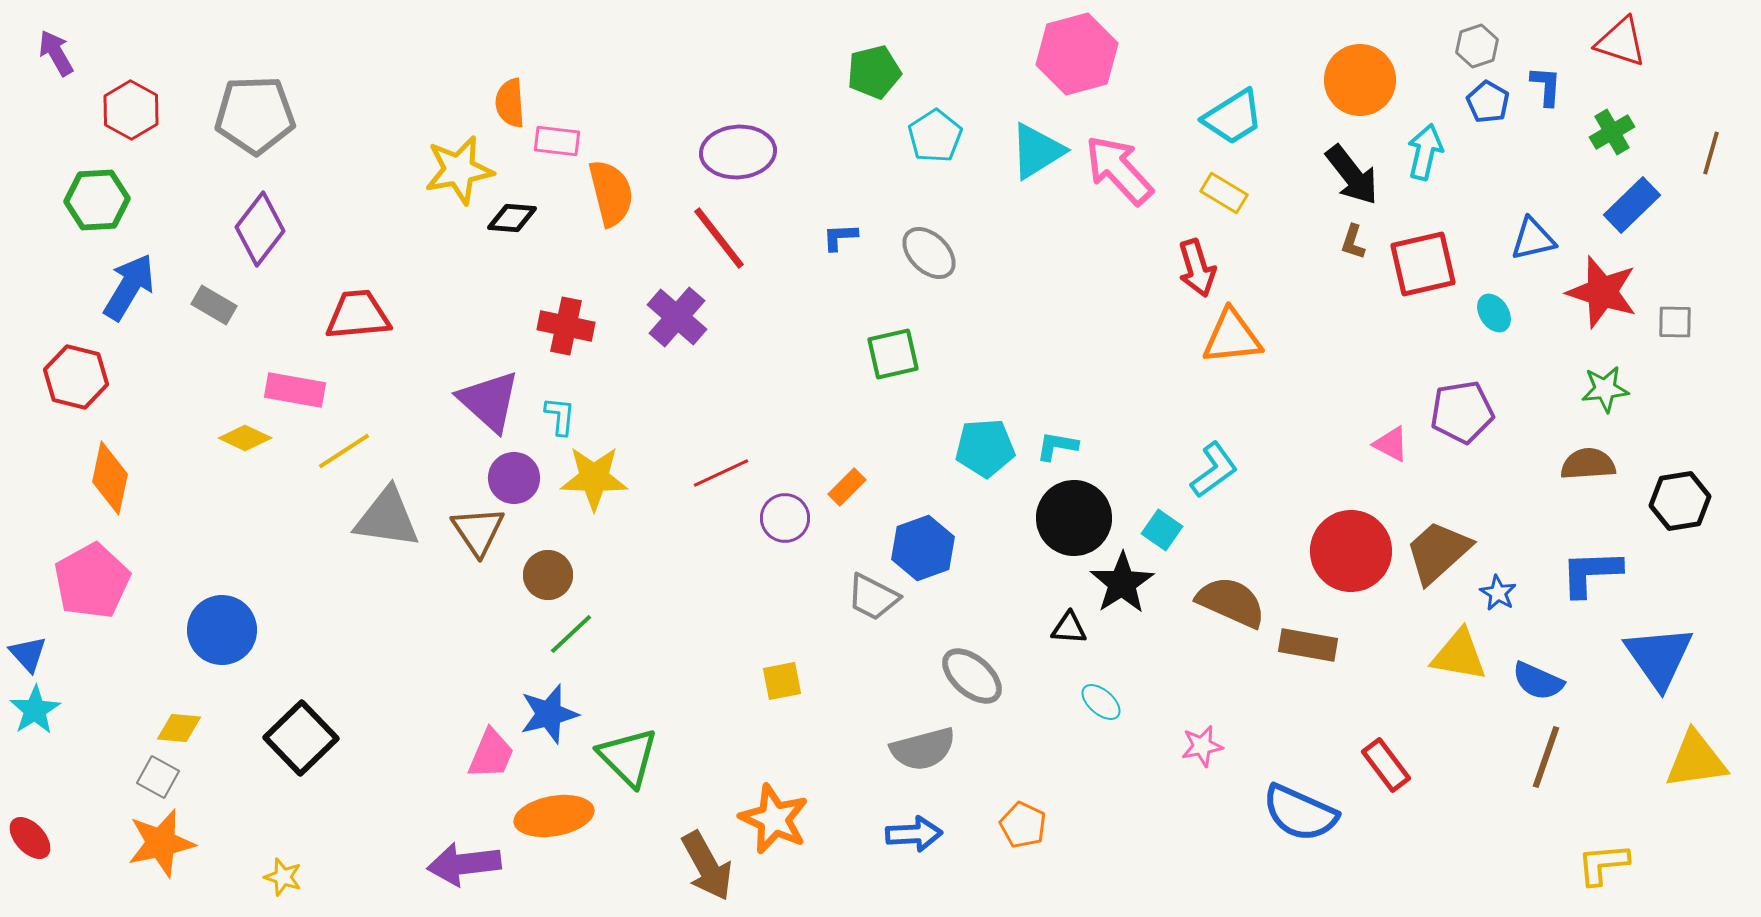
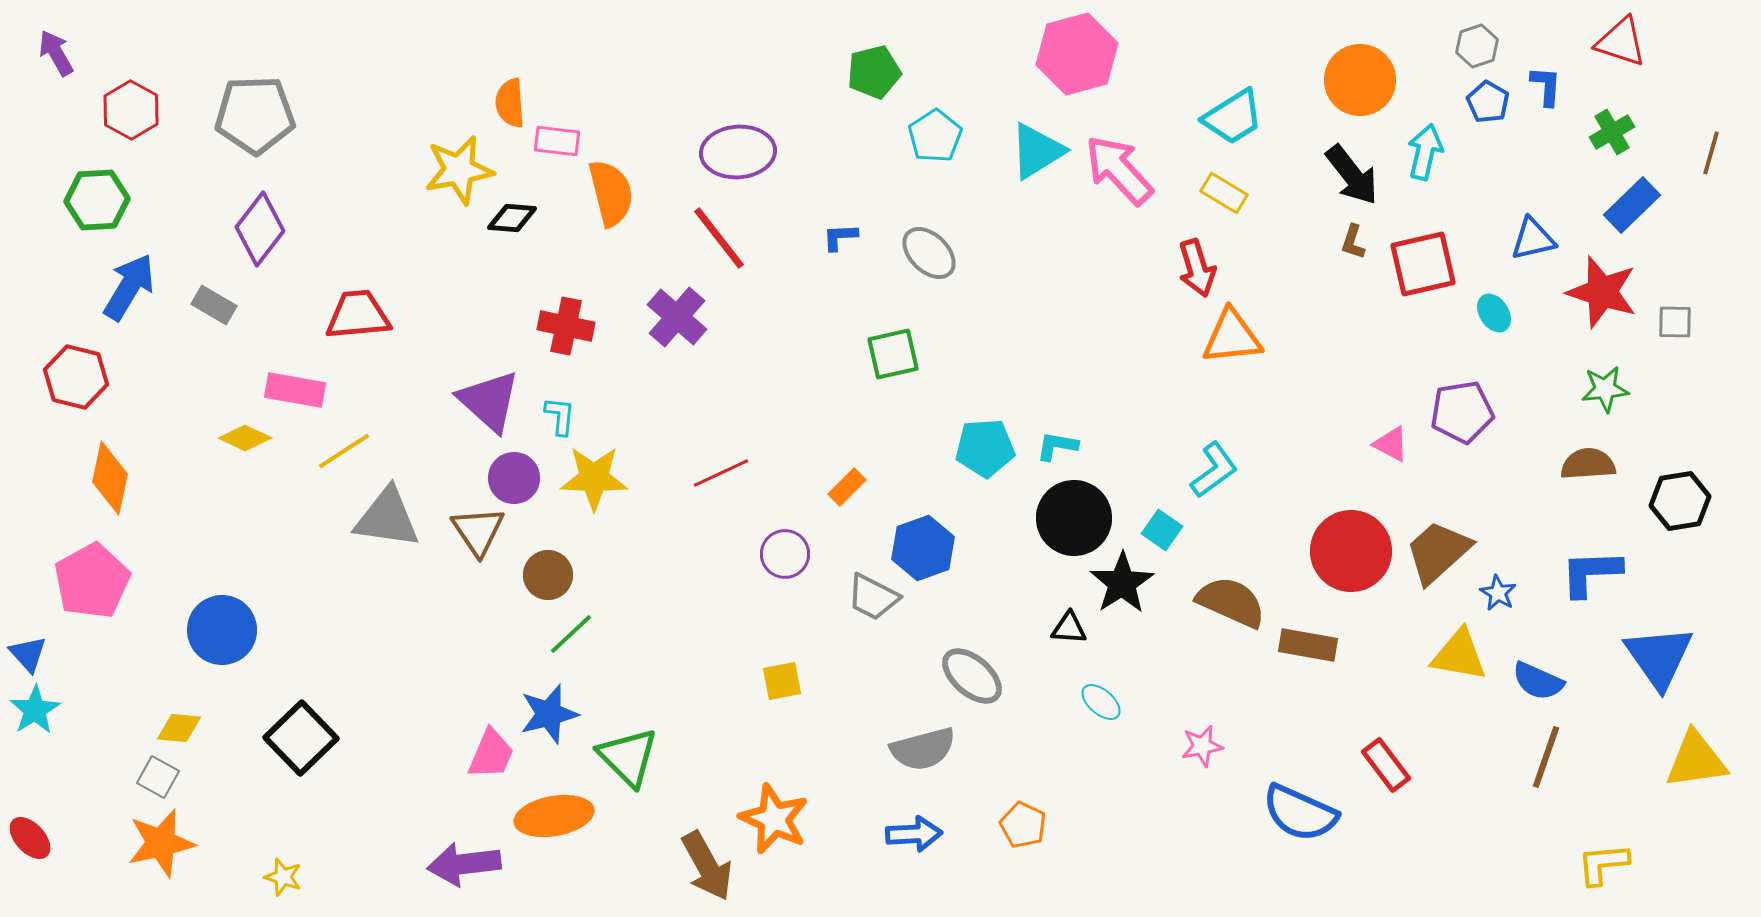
purple circle at (785, 518): moved 36 px down
